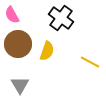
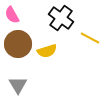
yellow semicircle: rotated 54 degrees clockwise
yellow line: moved 24 px up
gray triangle: moved 2 px left
